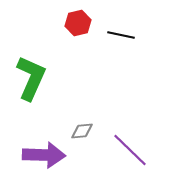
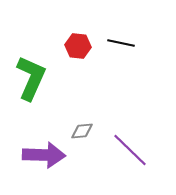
red hexagon: moved 23 px down; rotated 20 degrees clockwise
black line: moved 8 px down
